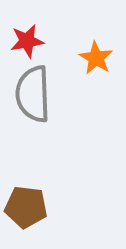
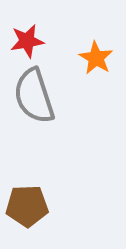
gray semicircle: moved 1 px right, 2 px down; rotated 16 degrees counterclockwise
brown pentagon: moved 1 px right, 1 px up; rotated 9 degrees counterclockwise
